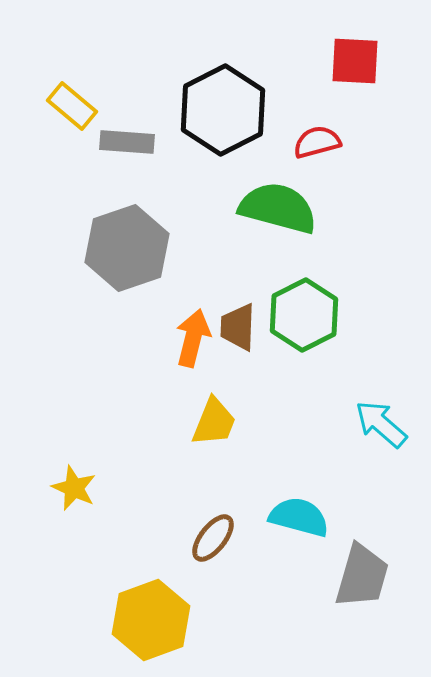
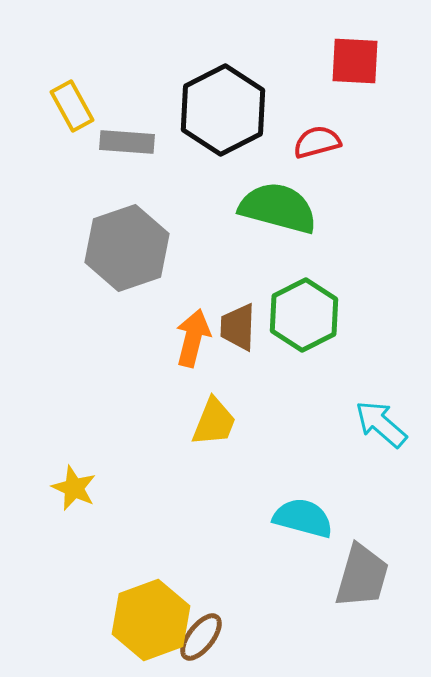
yellow rectangle: rotated 21 degrees clockwise
cyan semicircle: moved 4 px right, 1 px down
brown ellipse: moved 12 px left, 99 px down
